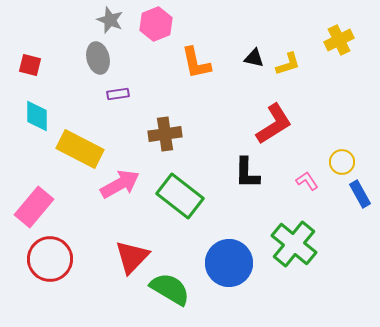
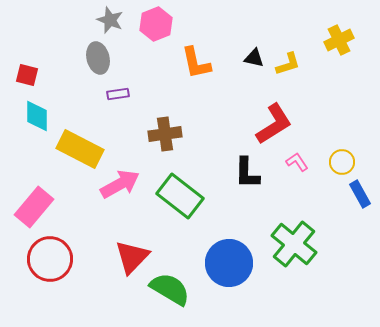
red square: moved 3 px left, 10 px down
pink L-shape: moved 10 px left, 19 px up
